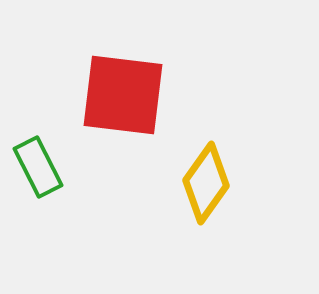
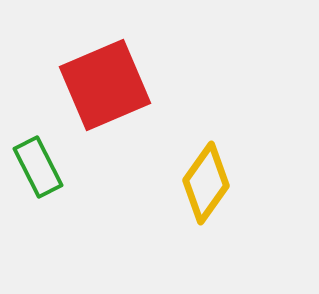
red square: moved 18 px left, 10 px up; rotated 30 degrees counterclockwise
